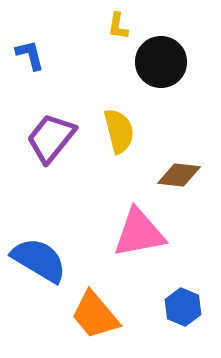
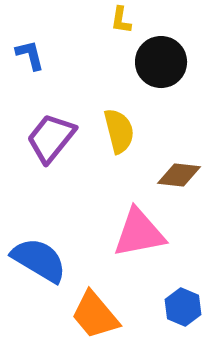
yellow L-shape: moved 3 px right, 6 px up
